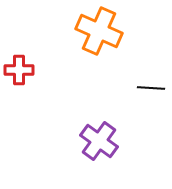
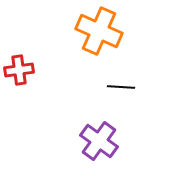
red cross: rotated 8 degrees counterclockwise
black line: moved 30 px left, 1 px up
